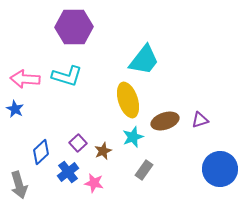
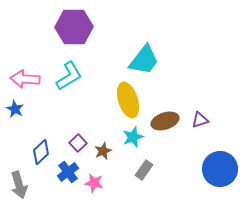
cyan L-shape: moved 2 px right; rotated 48 degrees counterclockwise
